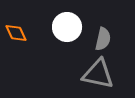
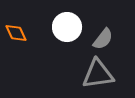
gray semicircle: rotated 25 degrees clockwise
gray triangle: rotated 20 degrees counterclockwise
